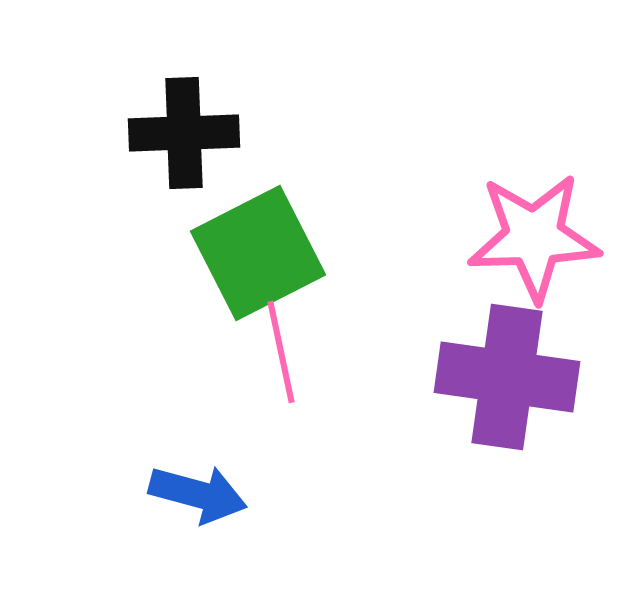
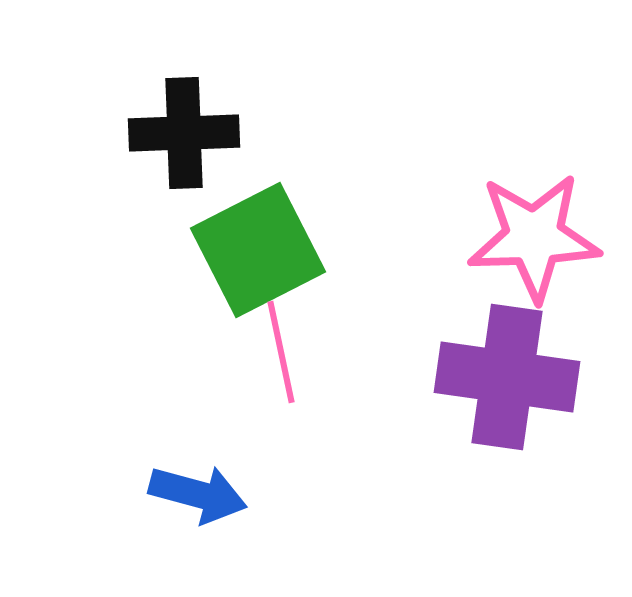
green square: moved 3 px up
